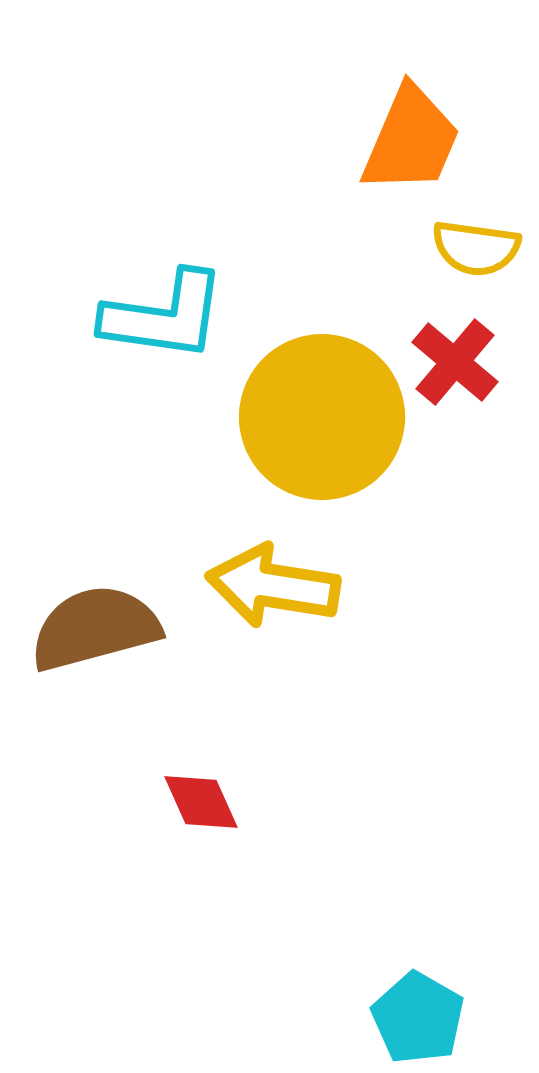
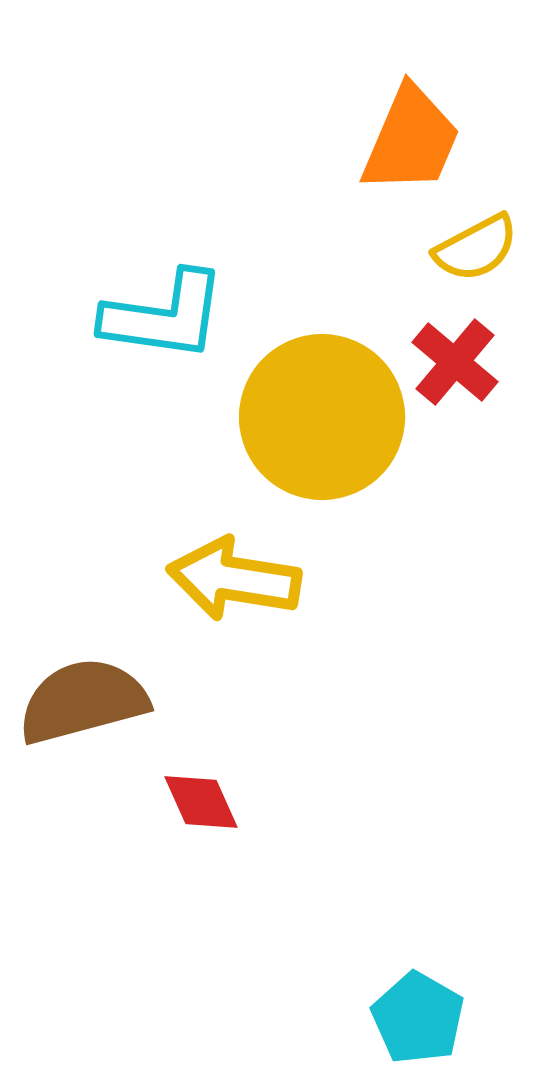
yellow semicircle: rotated 36 degrees counterclockwise
yellow arrow: moved 39 px left, 7 px up
brown semicircle: moved 12 px left, 73 px down
